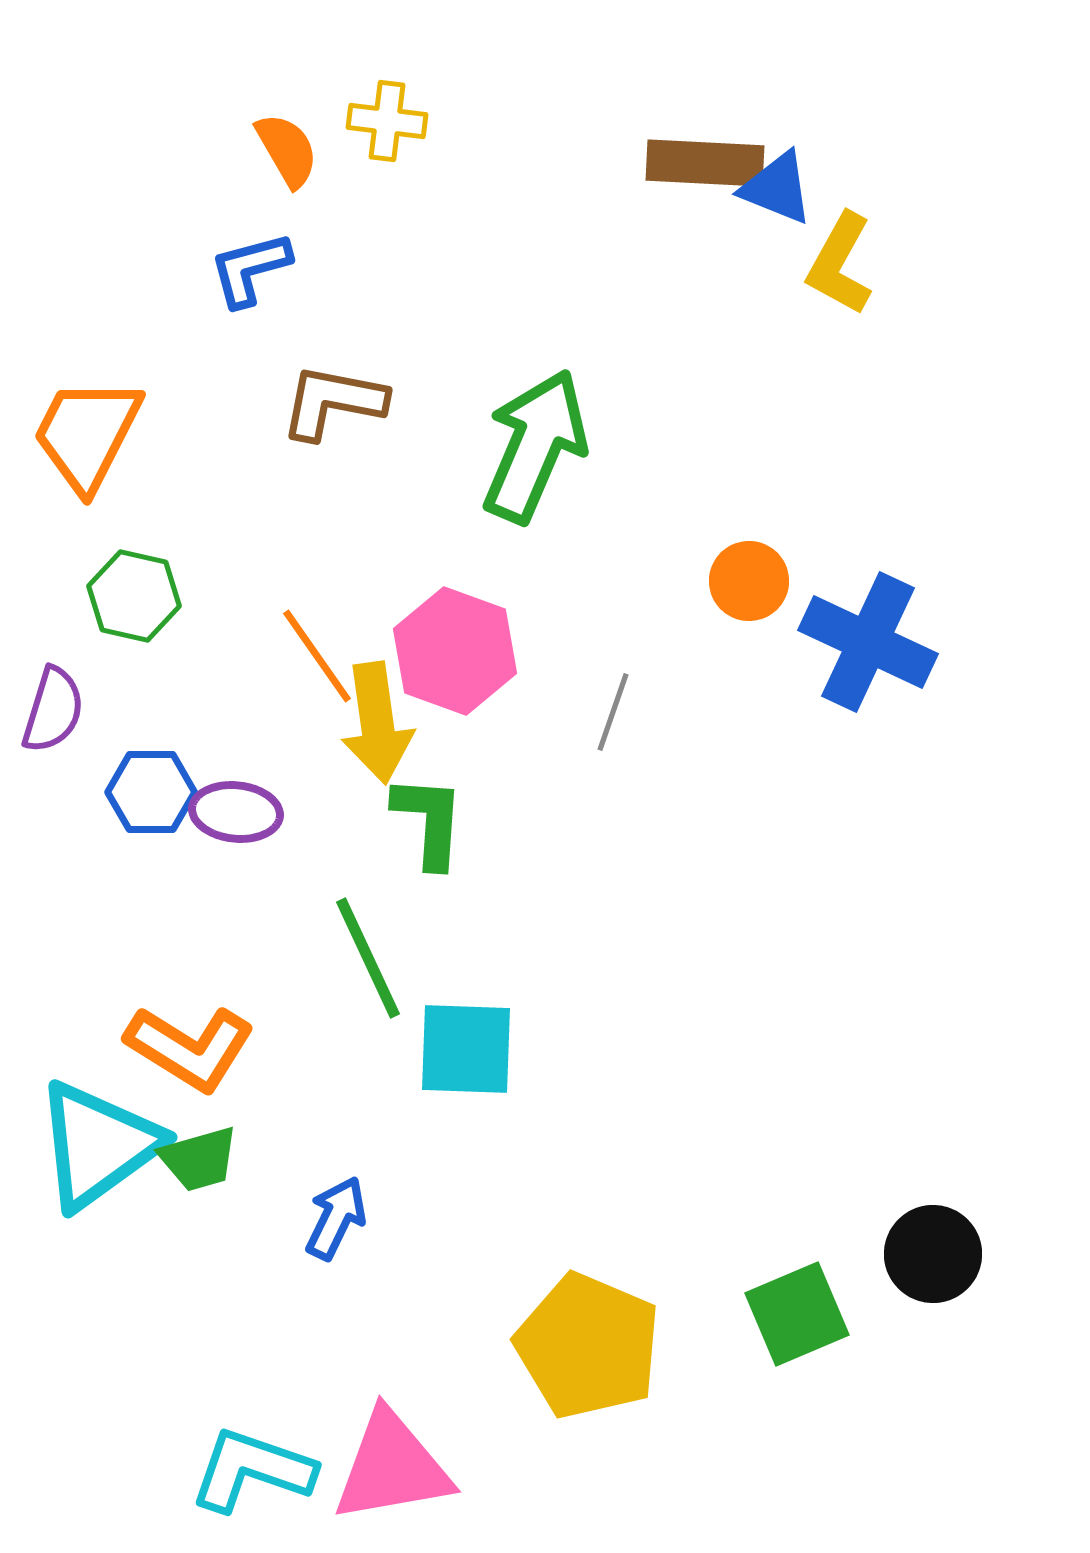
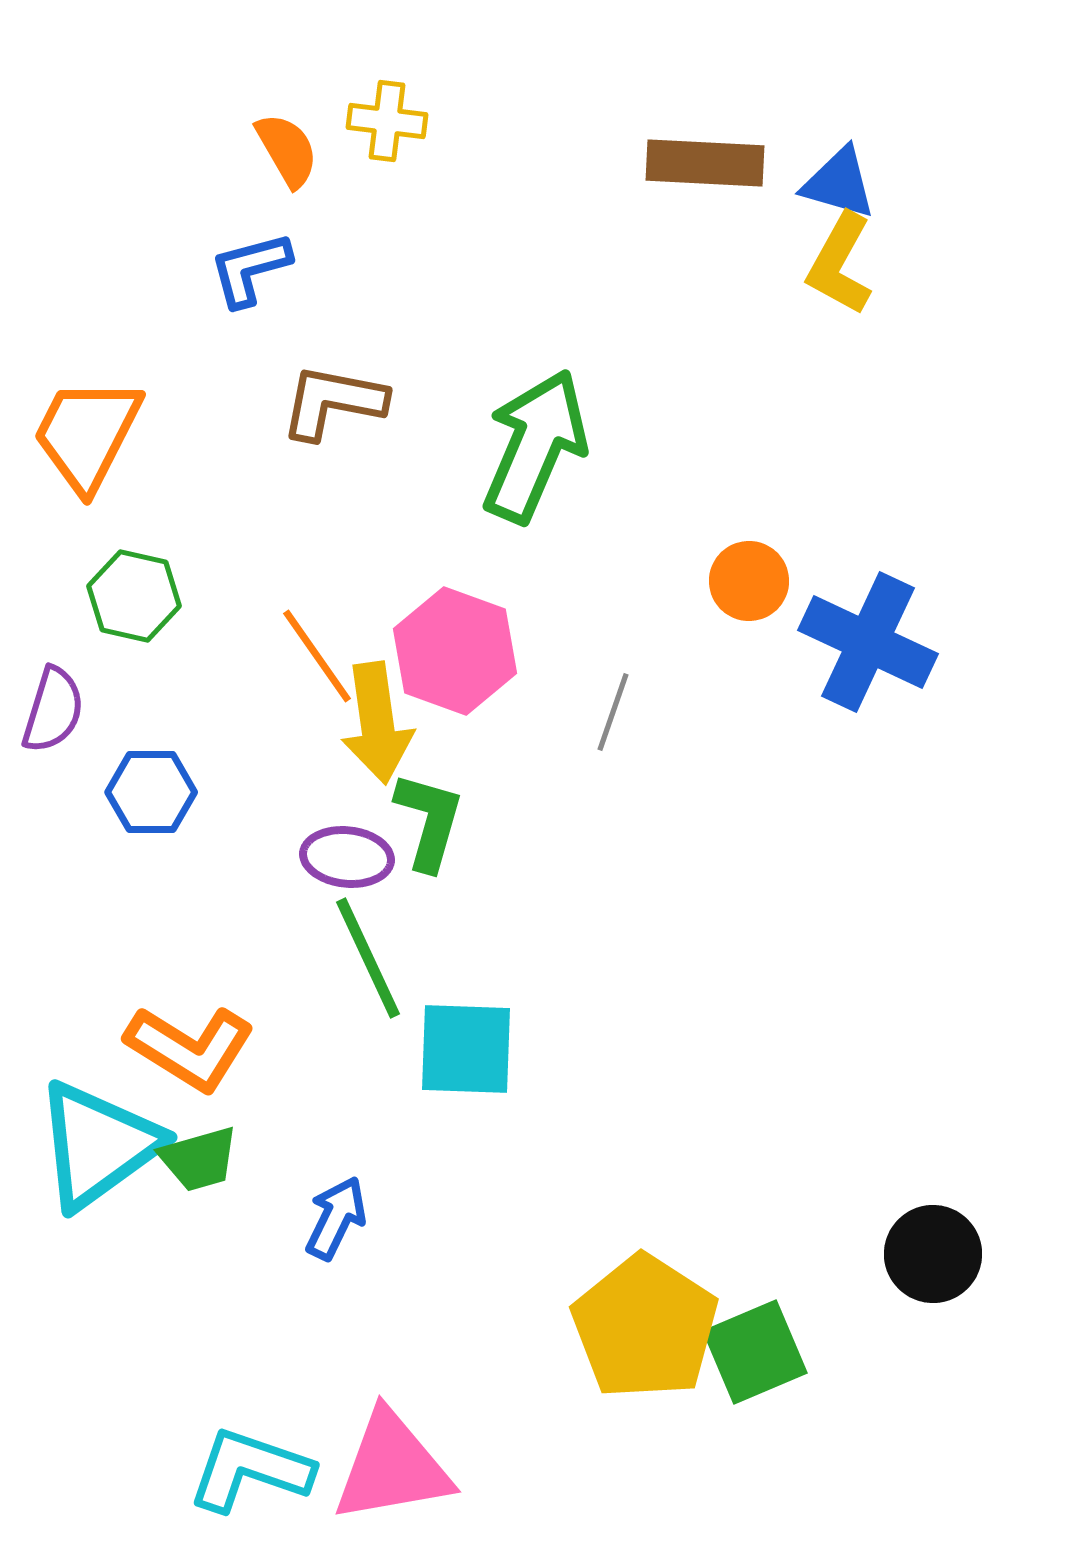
blue triangle: moved 62 px right, 5 px up; rotated 6 degrees counterclockwise
purple ellipse: moved 111 px right, 45 px down
green L-shape: rotated 12 degrees clockwise
green square: moved 42 px left, 38 px down
yellow pentagon: moved 57 px right, 19 px up; rotated 10 degrees clockwise
cyan L-shape: moved 2 px left
